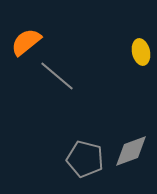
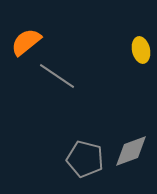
yellow ellipse: moved 2 px up
gray line: rotated 6 degrees counterclockwise
